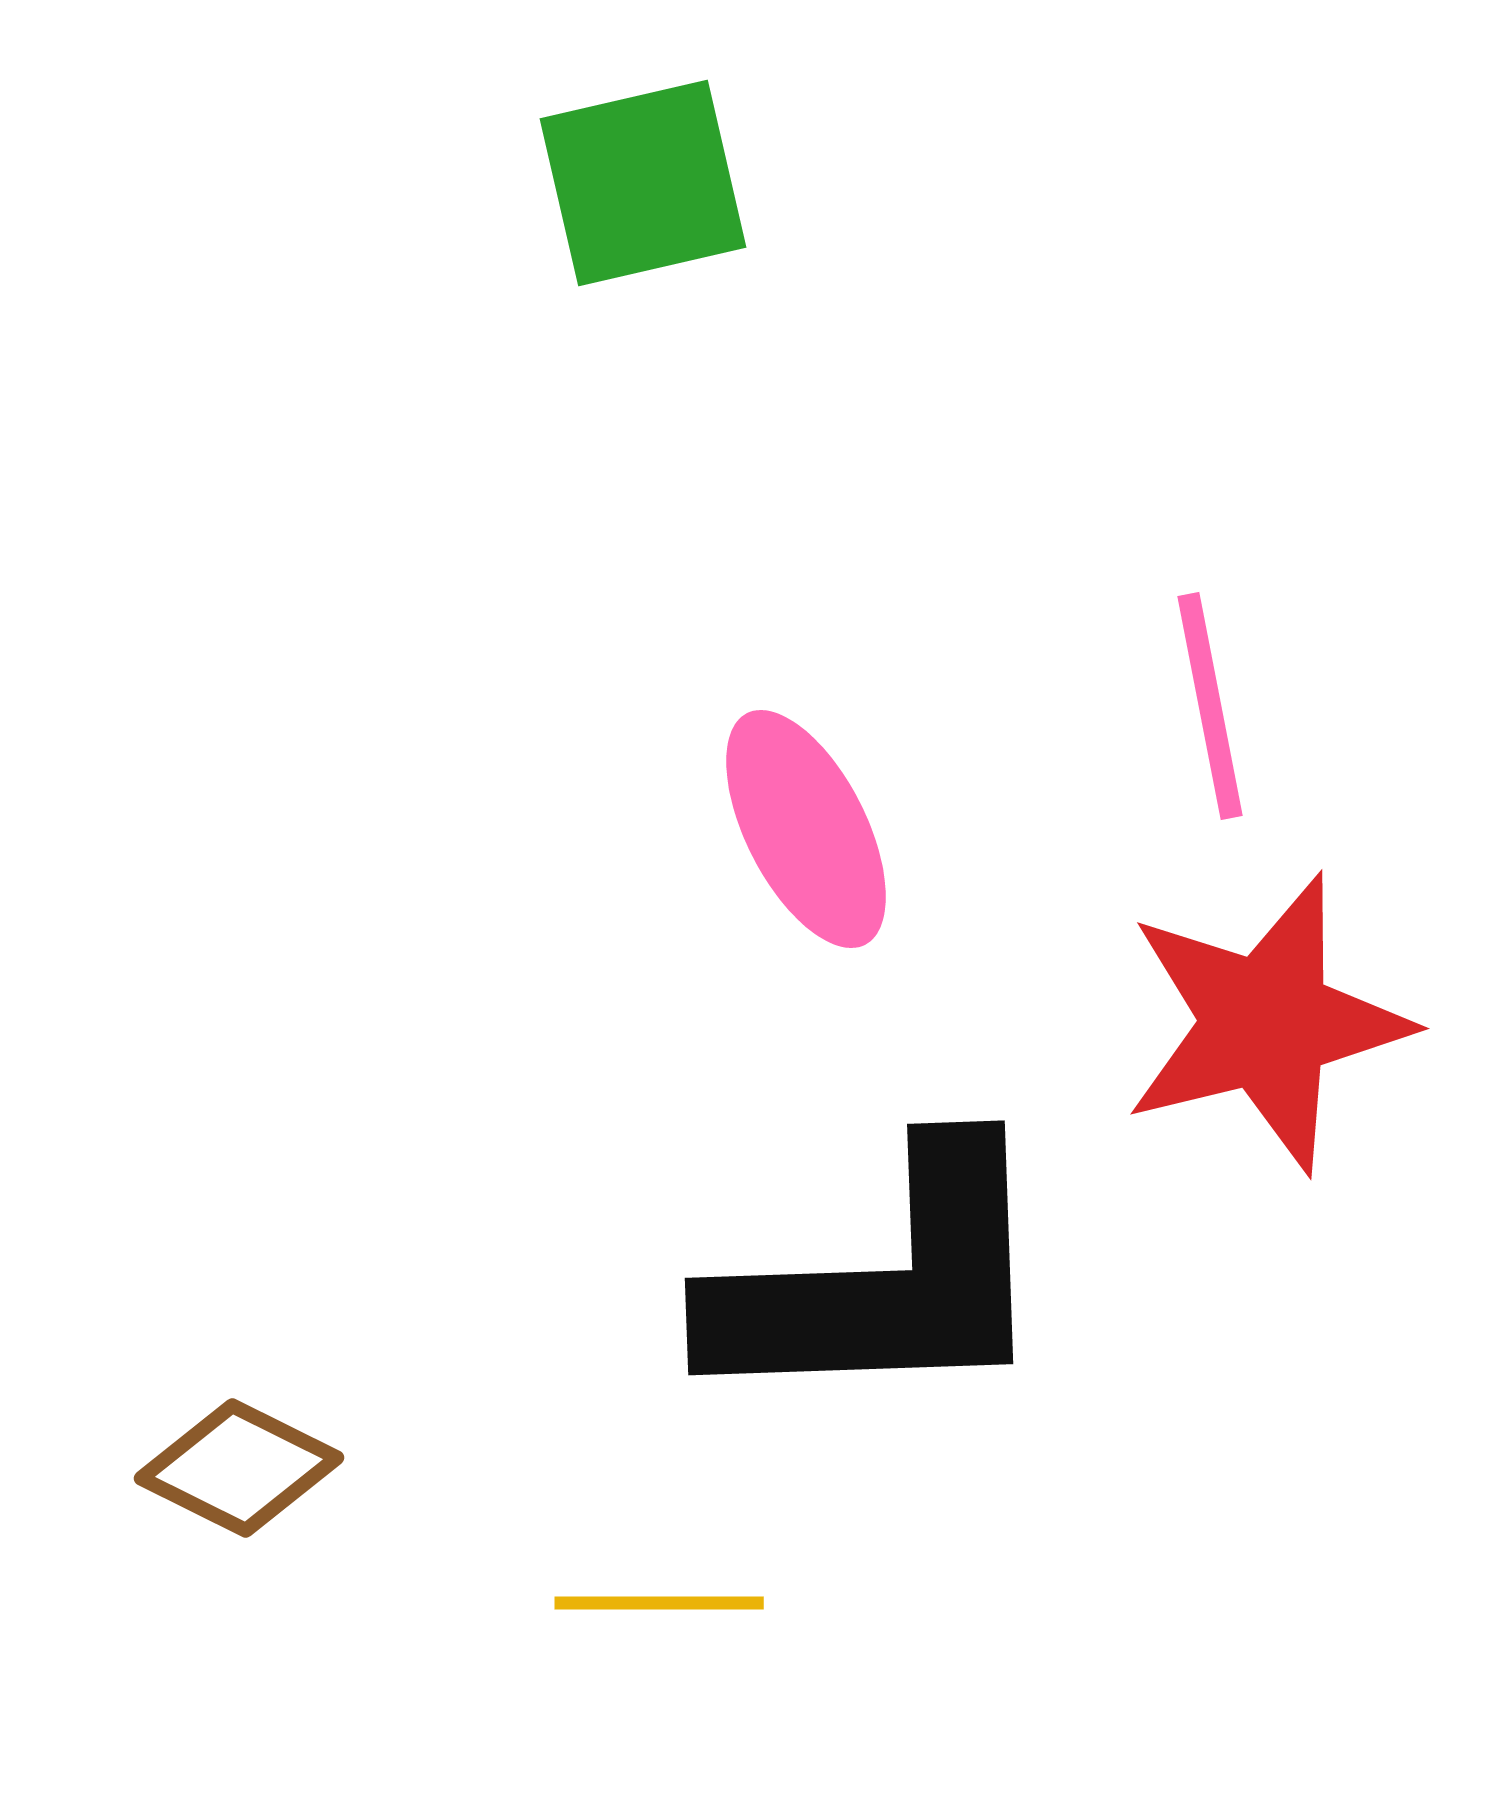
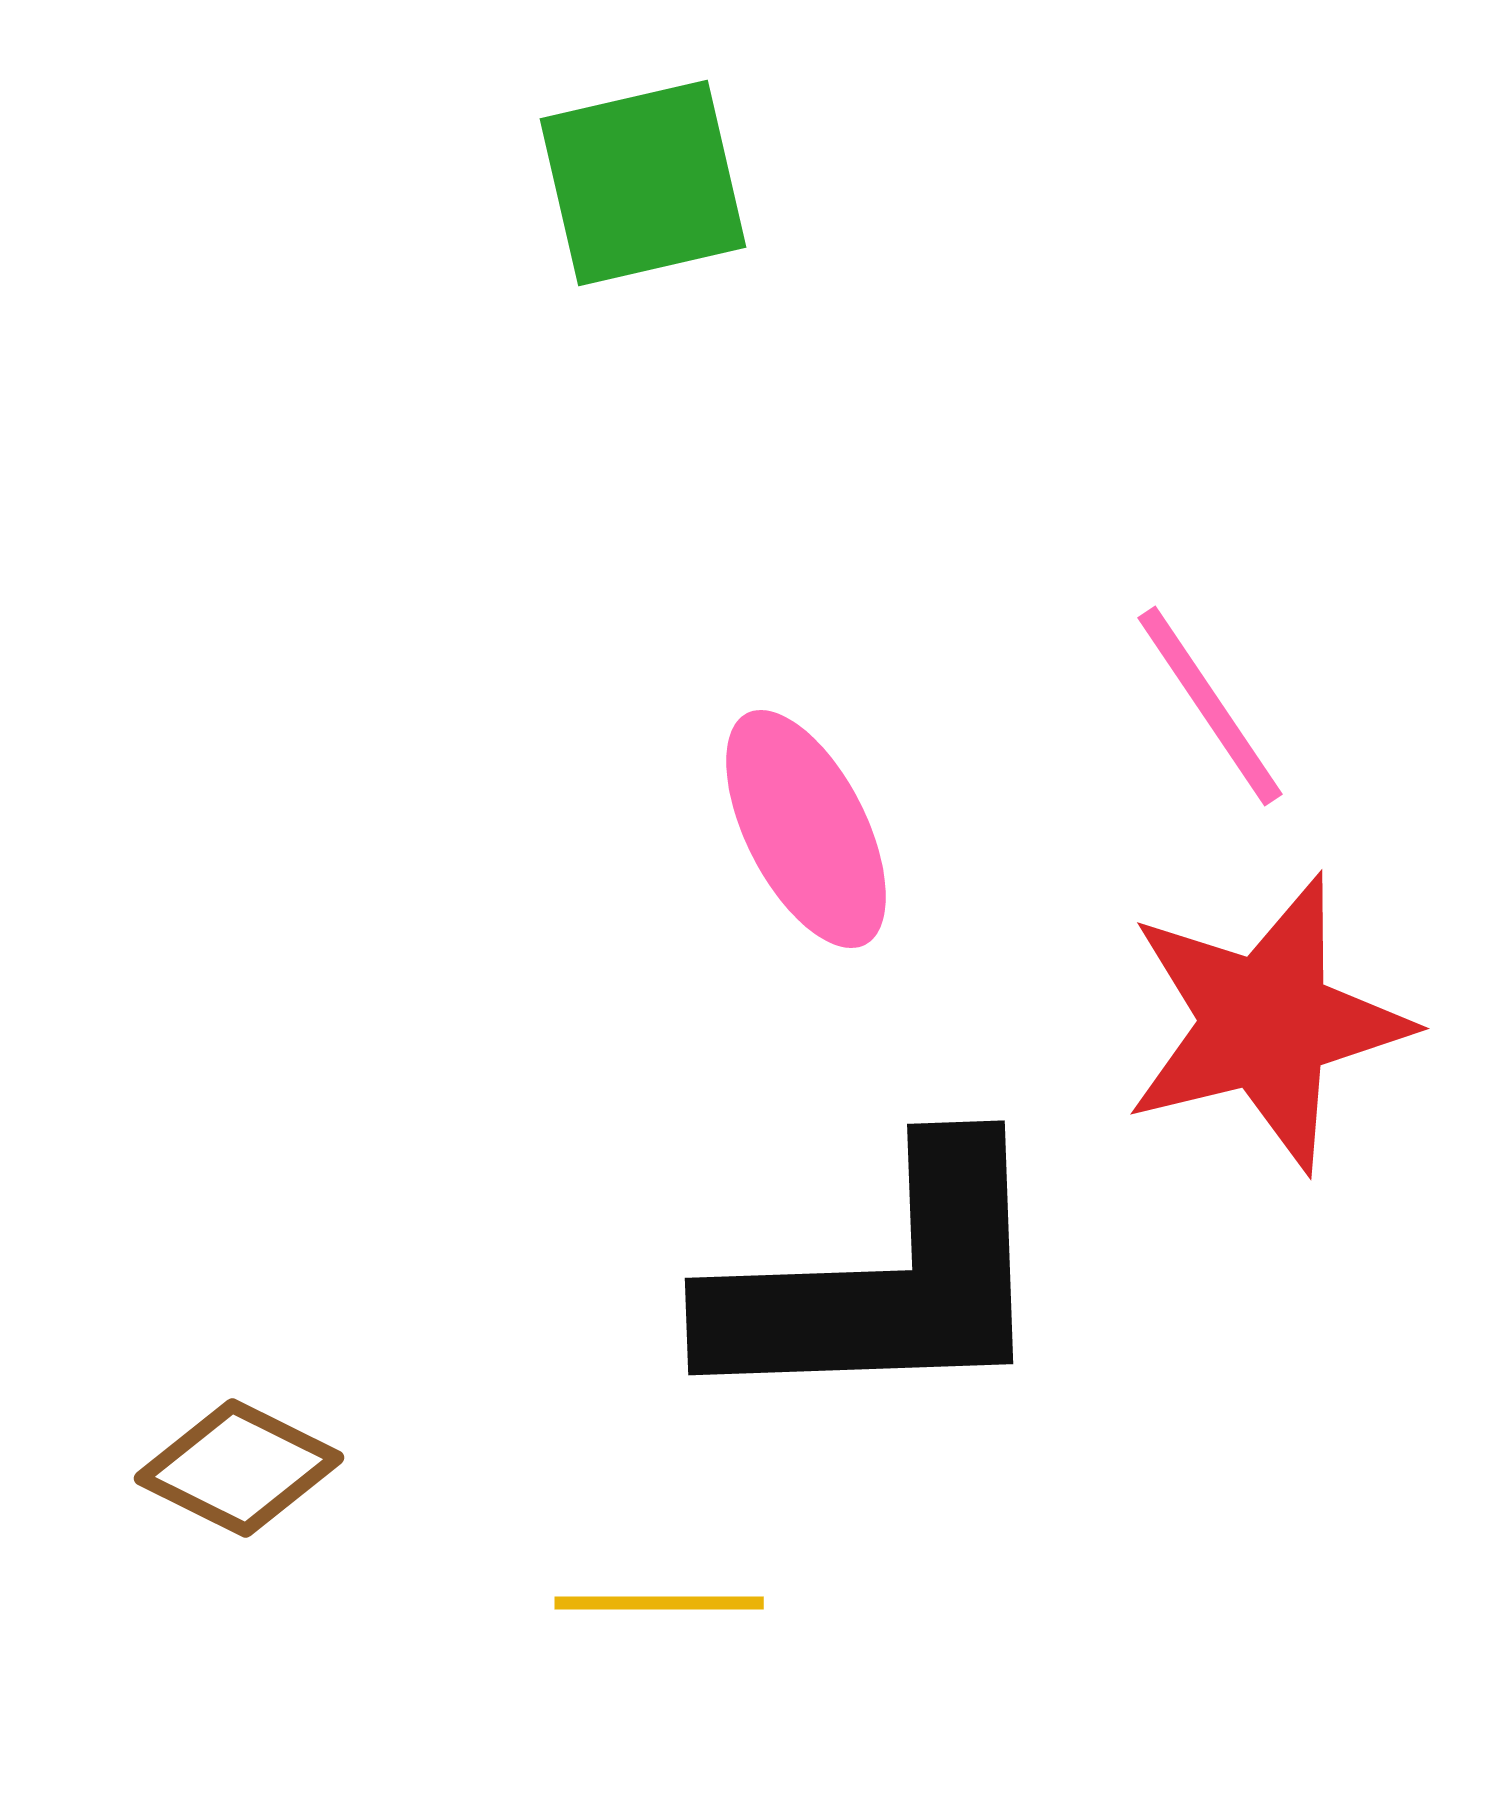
pink line: rotated 23 degrees counterclockwise
